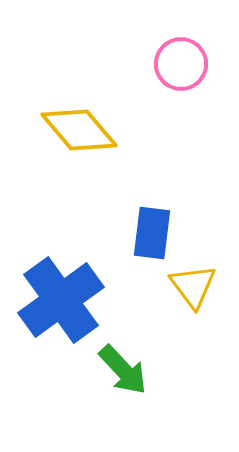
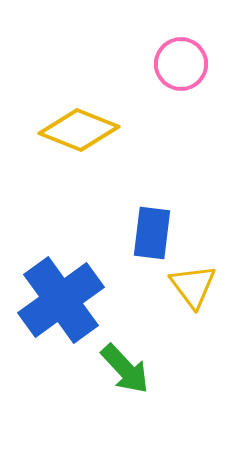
yellow diamond: rotated 28 degrees counterclockwise
green arrow: moved 2 px right, 1 px up
